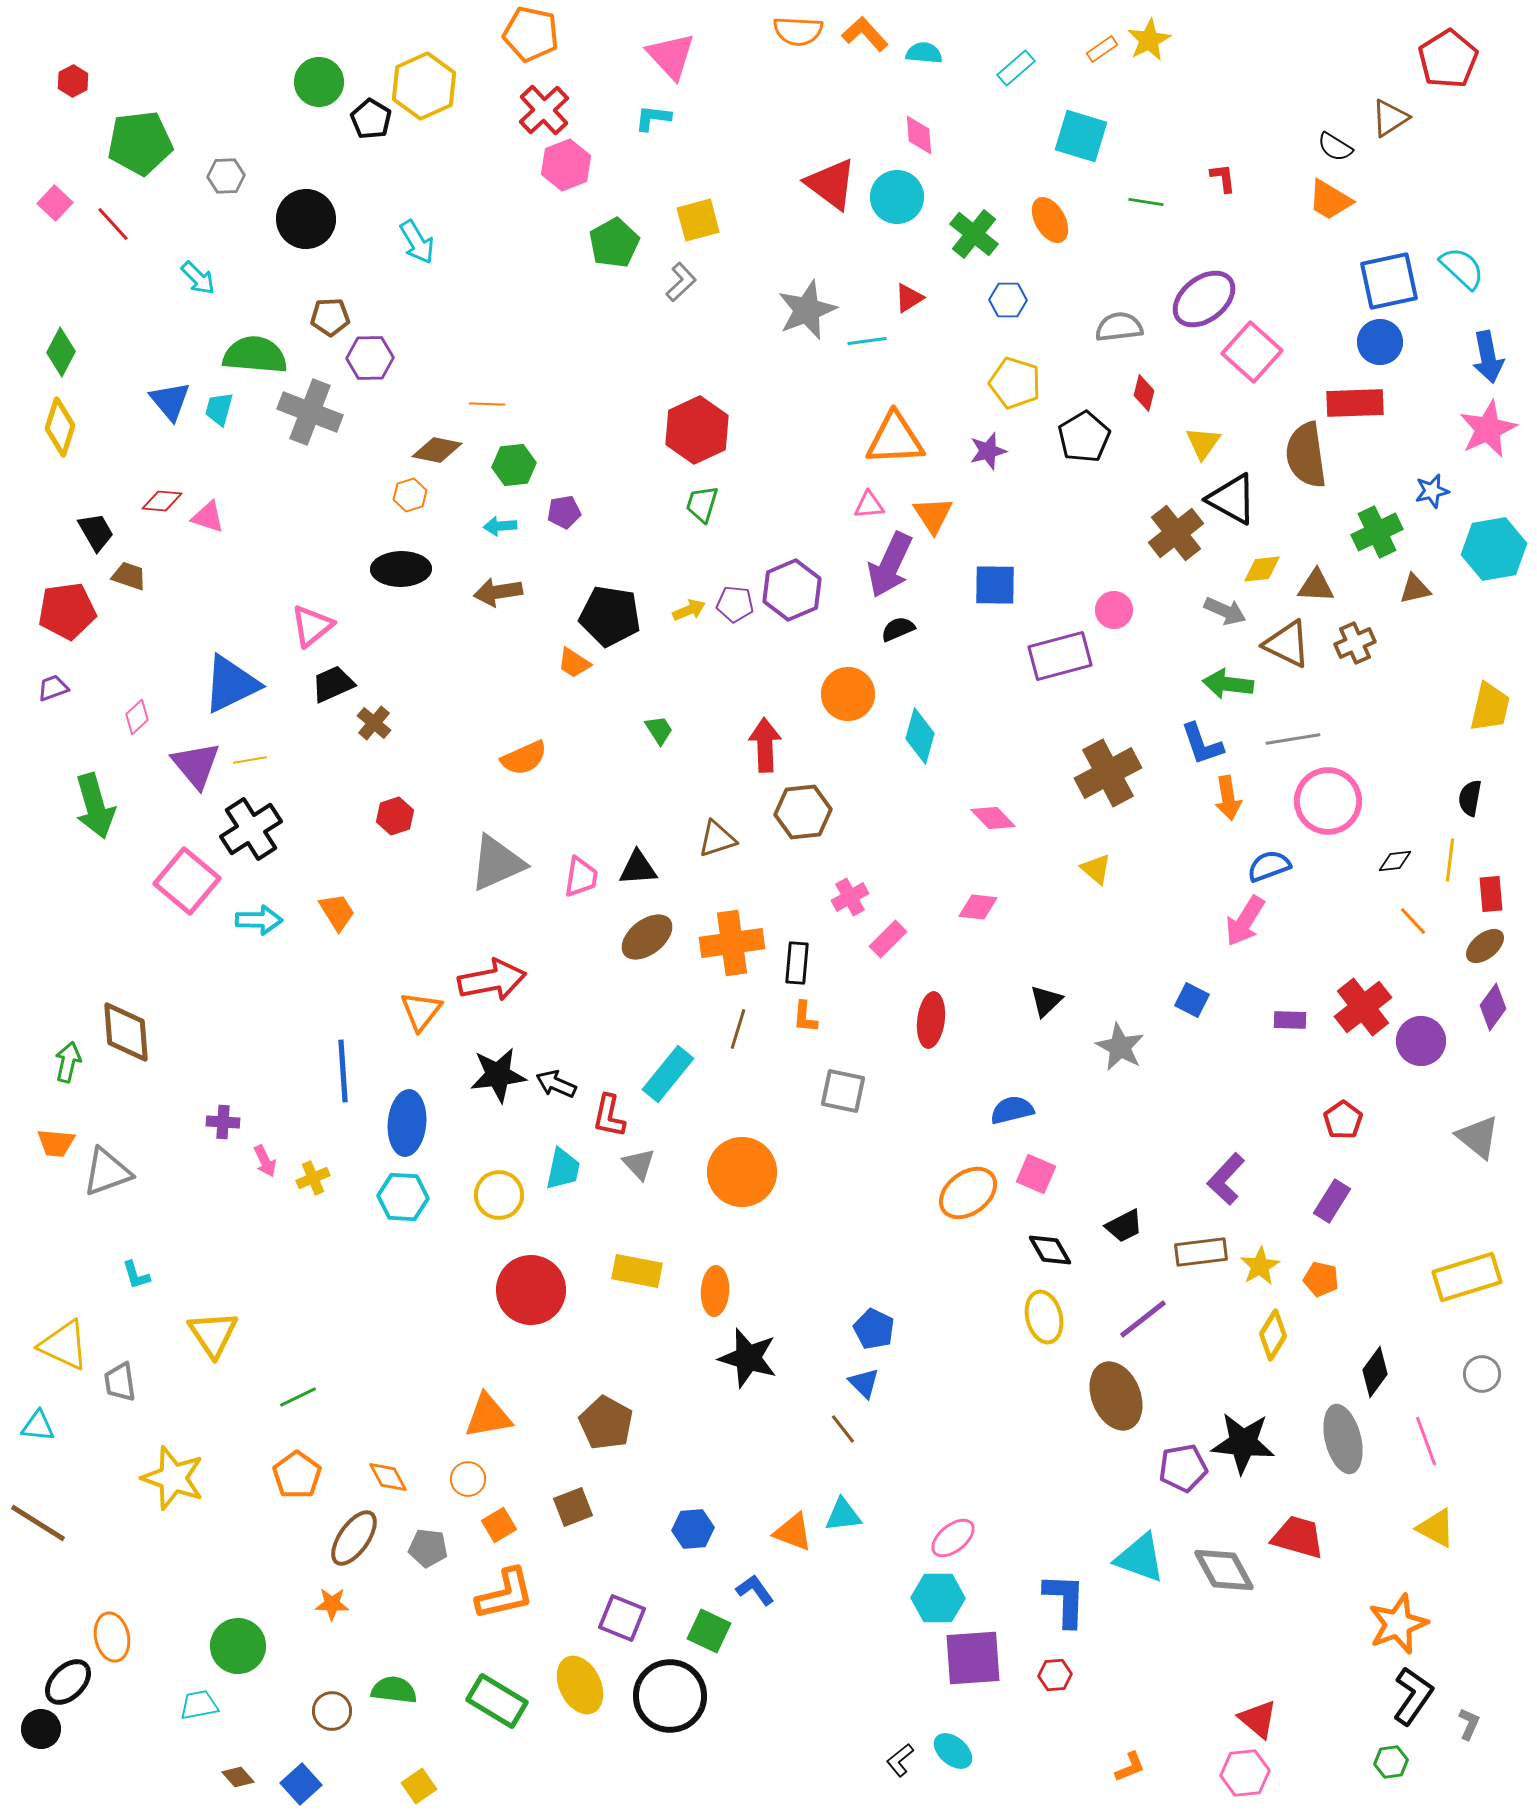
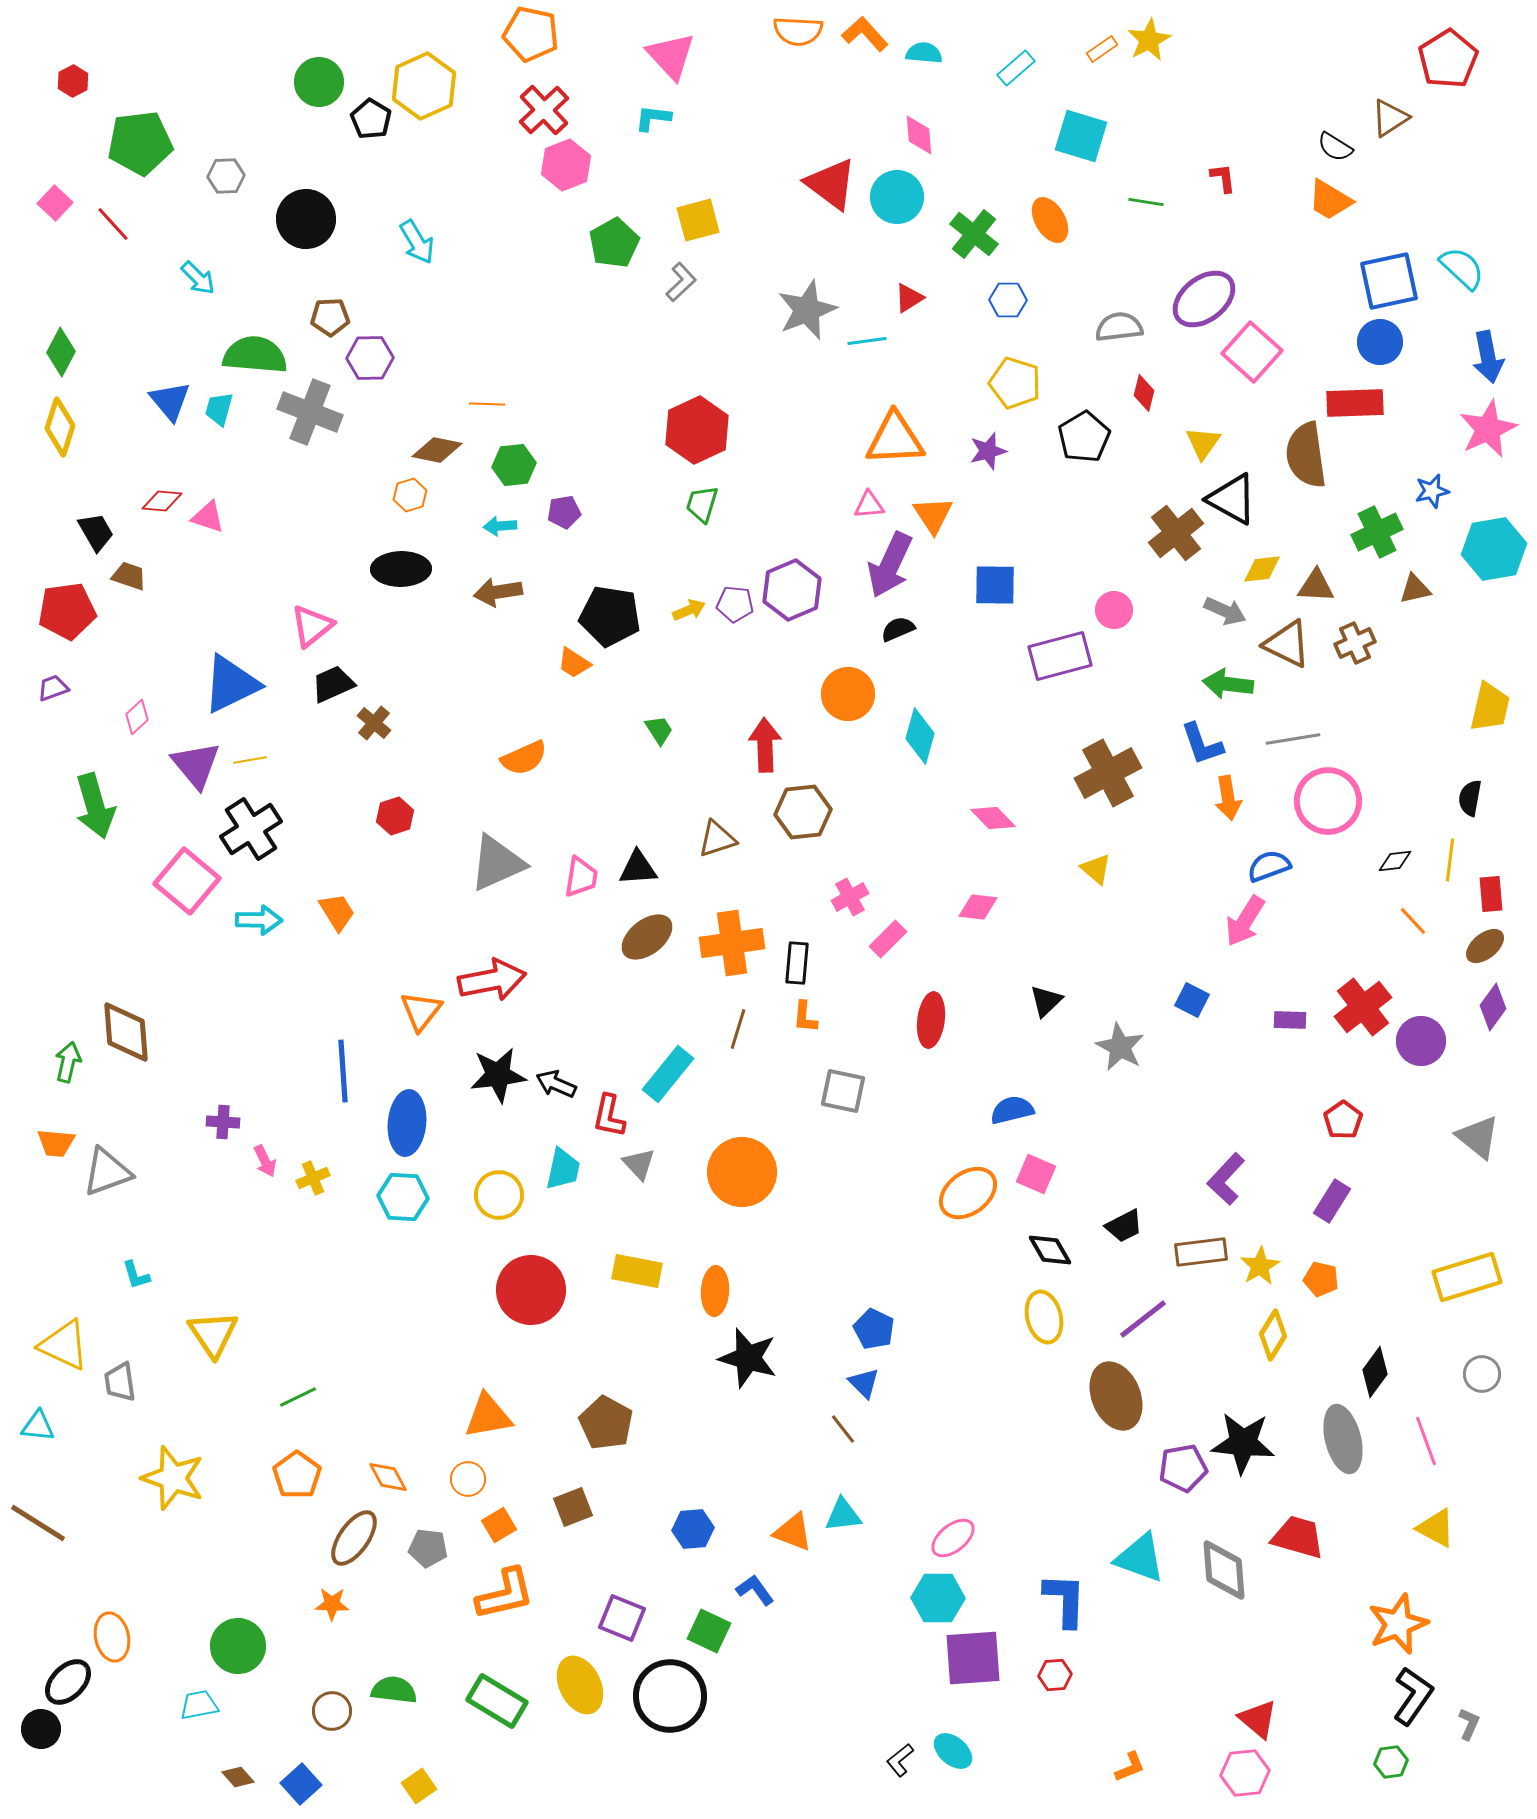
gray diamond at (1224, 1570): rotated 24 degrees clockwise
